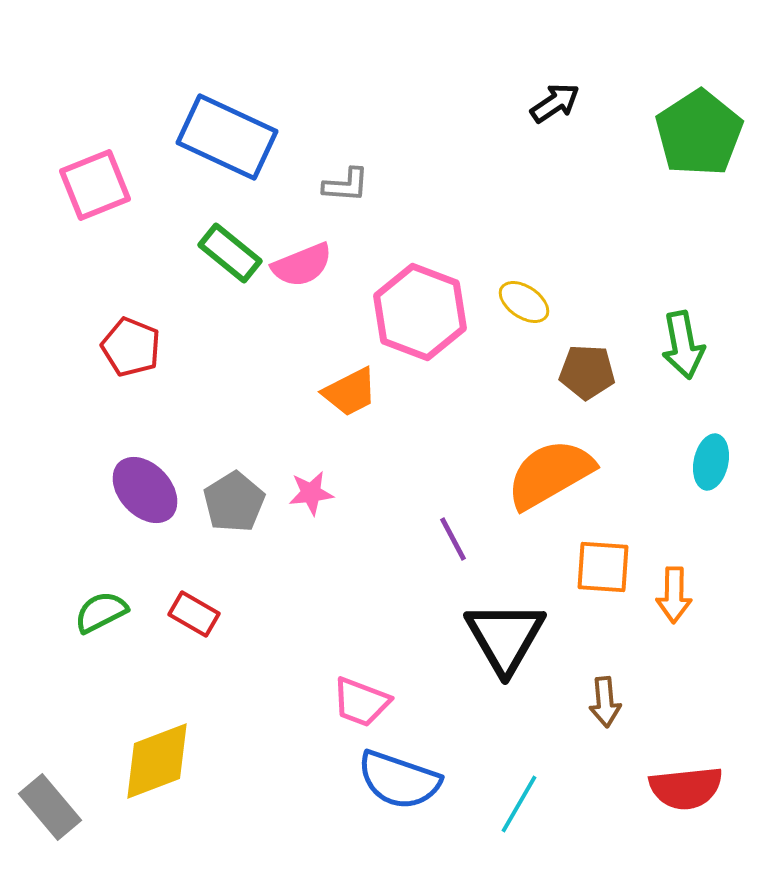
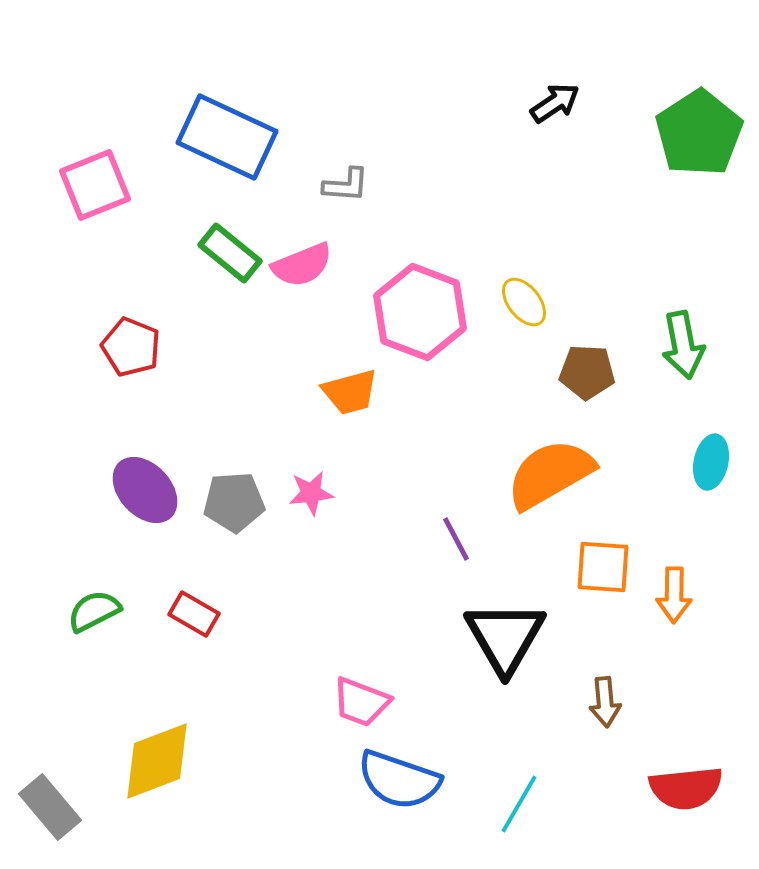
yellow ellipse: rotated 18 degrees clockwise
orange trapezoid: rotated 12 degrees clockwise
gray pentagon: rotated 28 degrees clockwise
purple line: moved 3 px right
green semicircle: moved 7 px left, 1 px up
